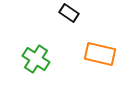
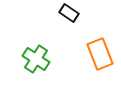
orange rectangle: rotated 56 degrees clockwise
